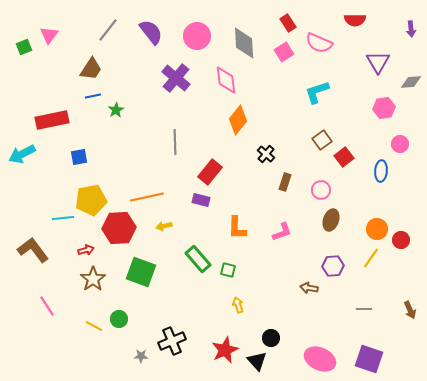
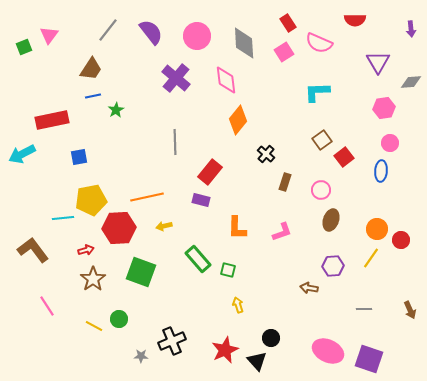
cyan L-shape at (317, 92): rotated 16 degrees clockwise
pink circle at (400, 144): moved 10 px left, 1 px up
pink ellipse at (320, 359): moved 8 px right, 8 px up
